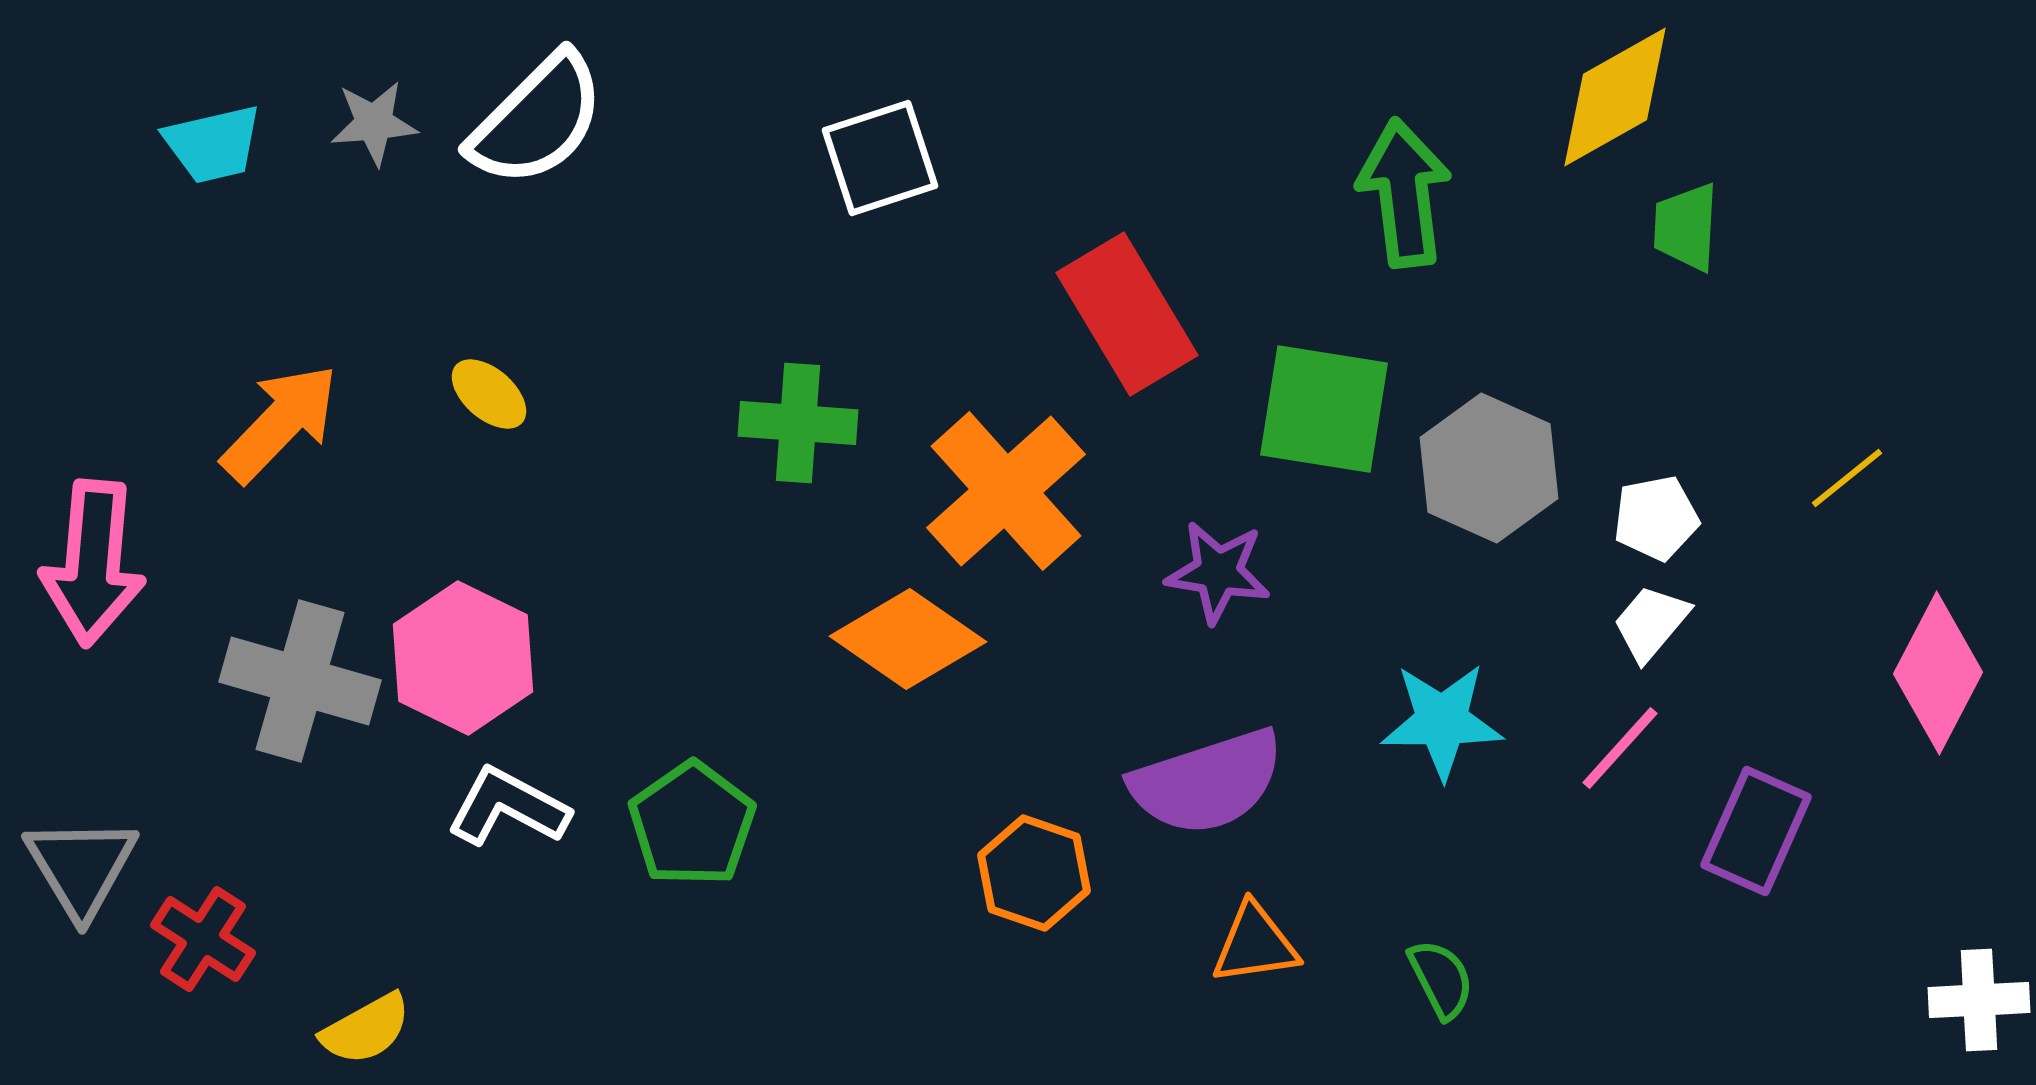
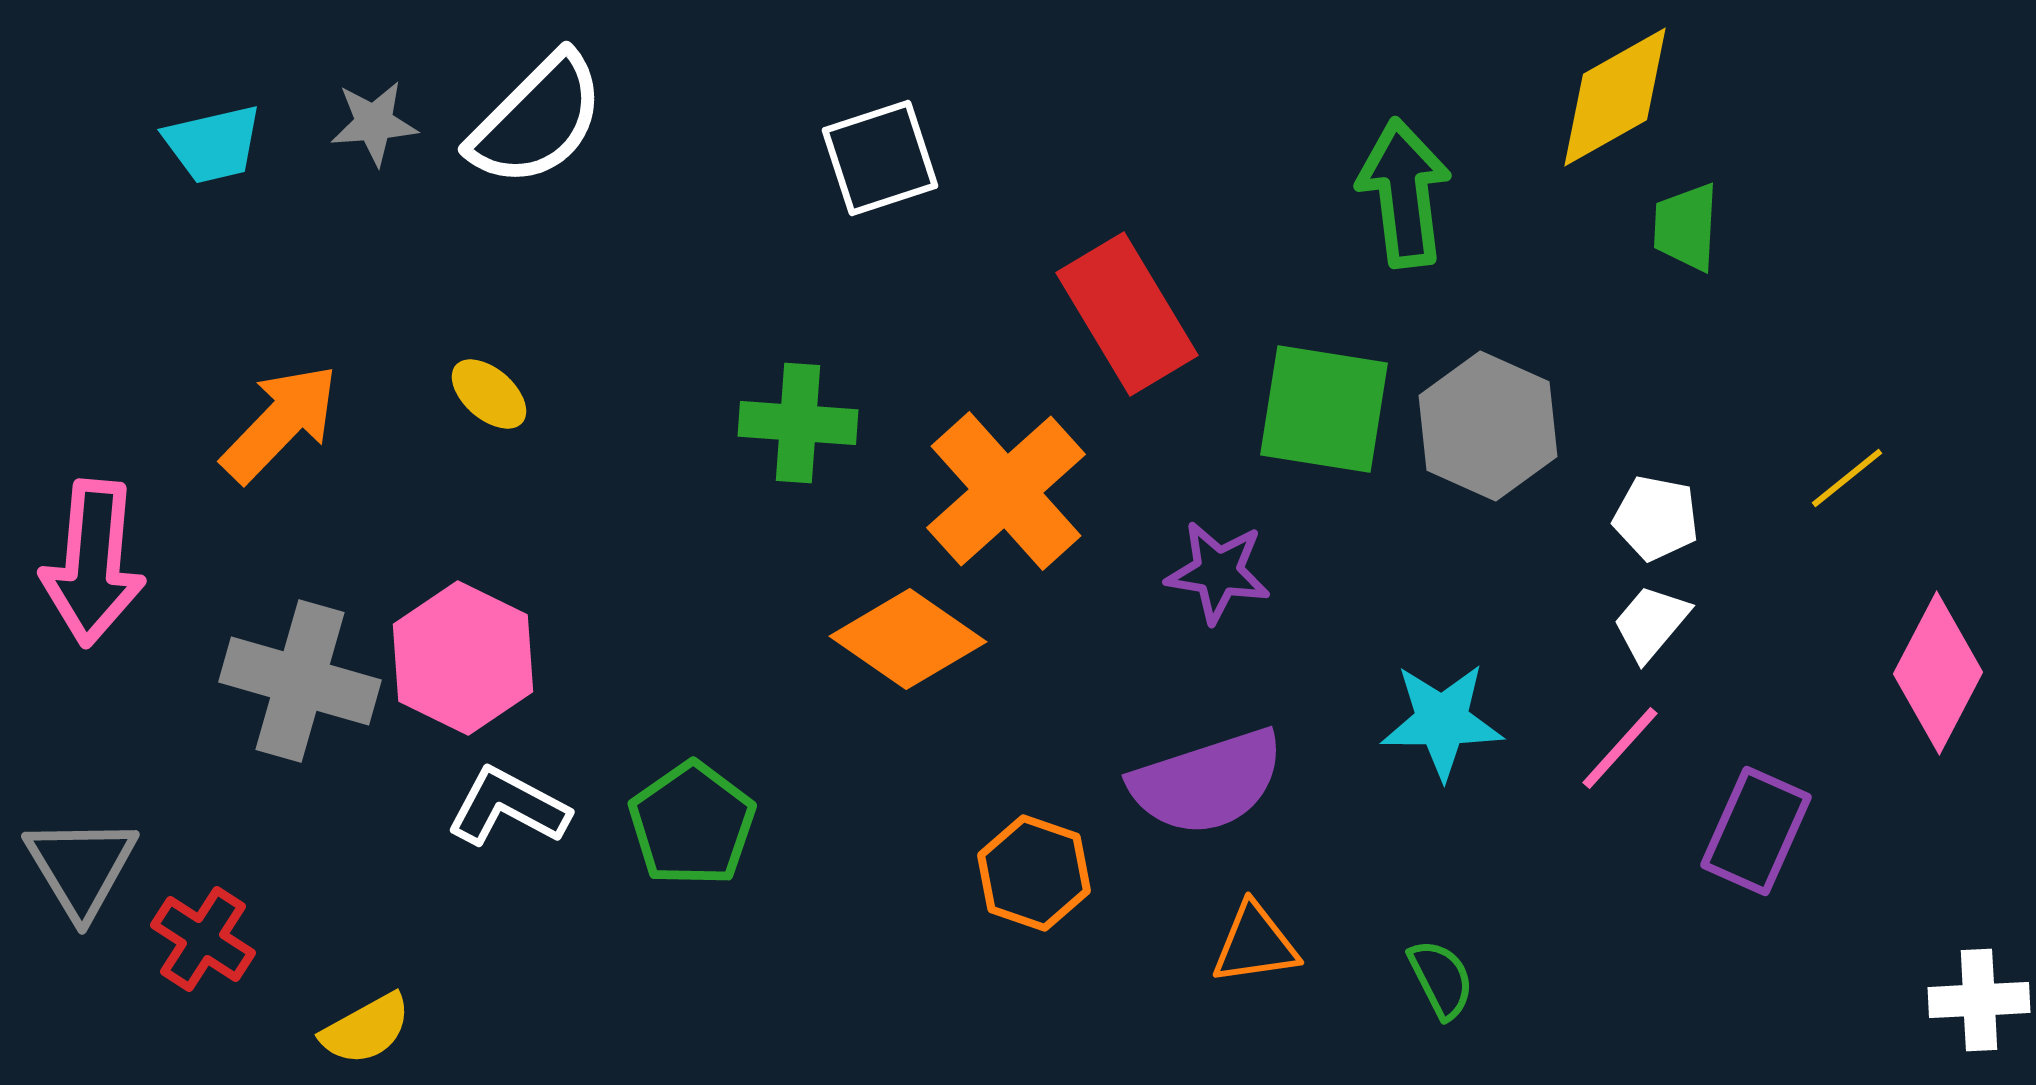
gray hexagon: moved 1 px left, 42 px up
white pentagon: rotated 22 degrees clockwise
